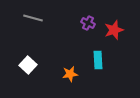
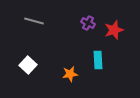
gray line: moved 1 px right, 3 px down
